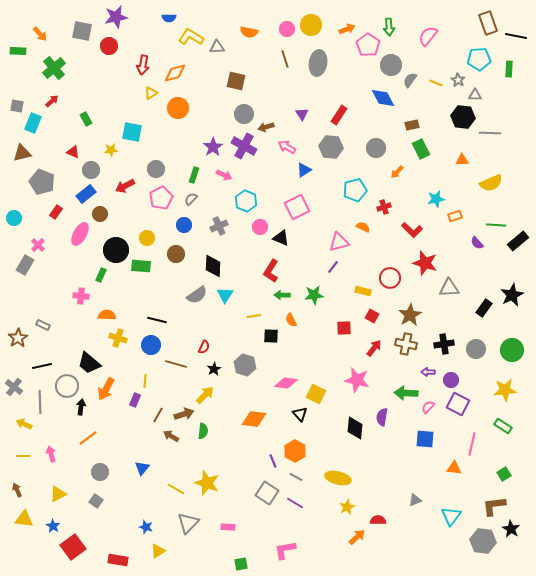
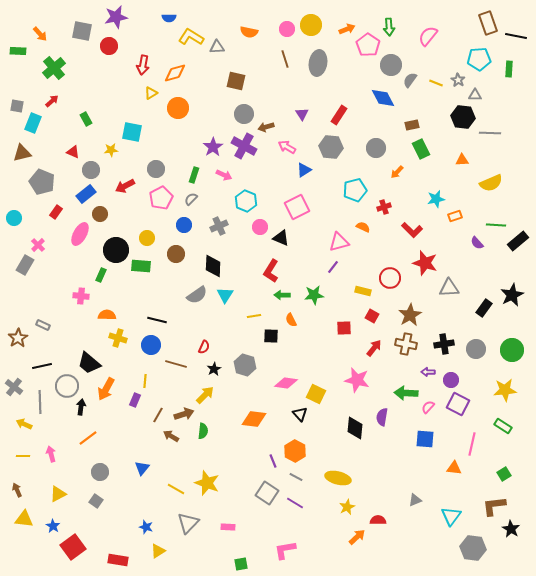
gray hexagon at (483, 541): moved 10 px left, 7 px down
